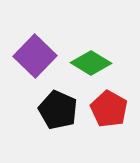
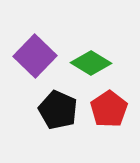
red pentagon: rotated 9 degrees clockwise
